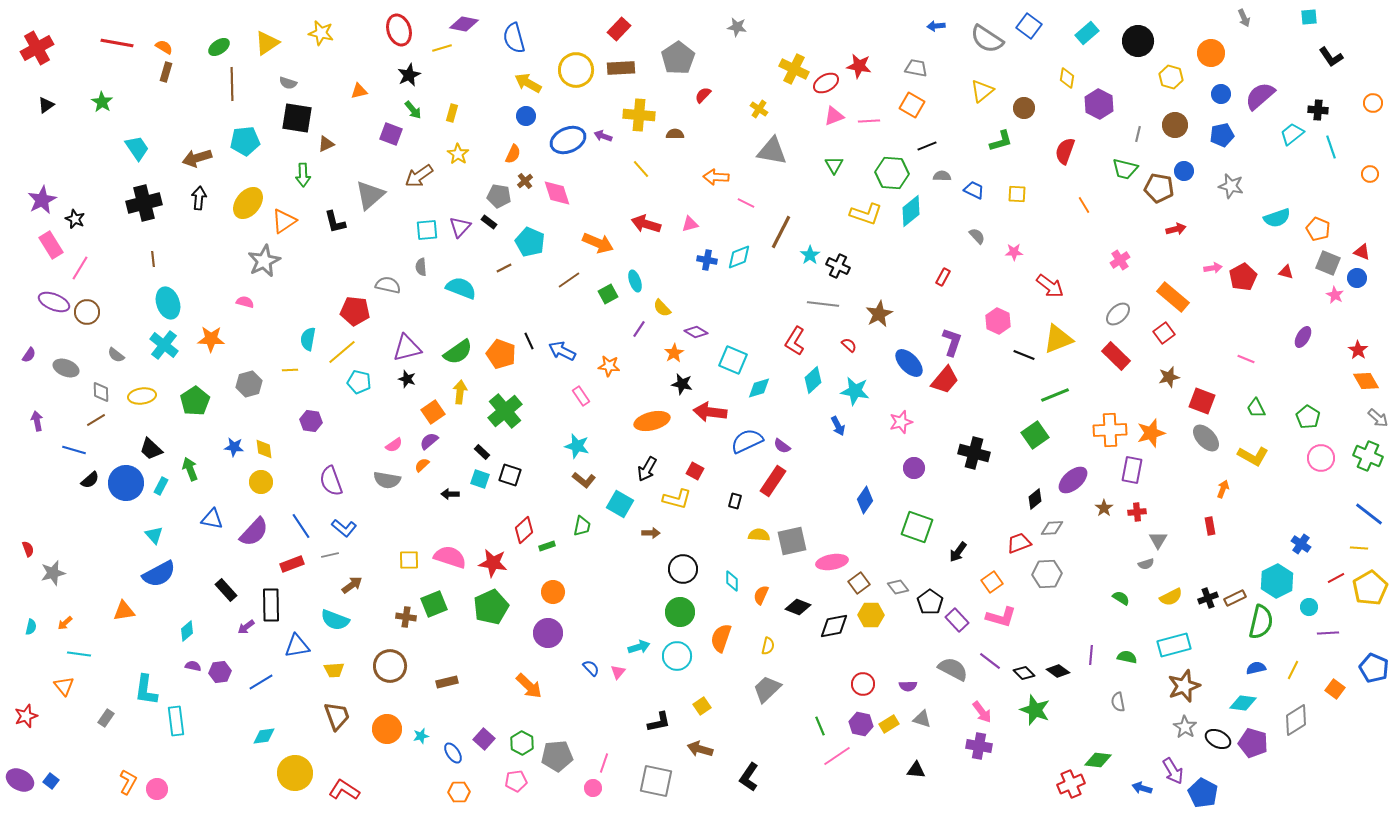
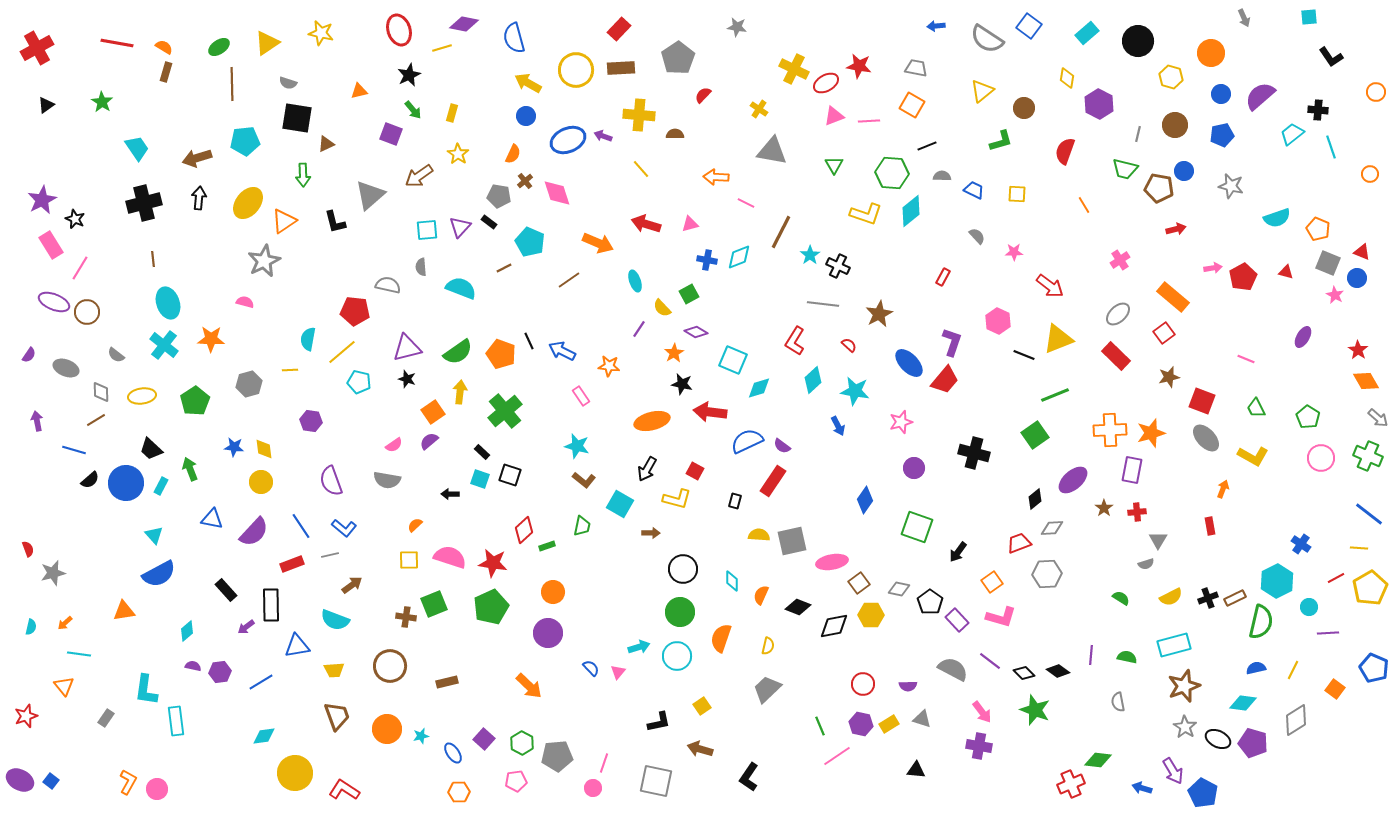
orange circle at (1373, 103): moved 3 px right, 11 px up
green square at (608, 294): moved 81 px right
orange semicircle at (422, 465): moved 7 px left, 60 px down
gray diamond at (898, 587): moved 1 px right, 2 px down; rotated 40 degrees counterclockwise
